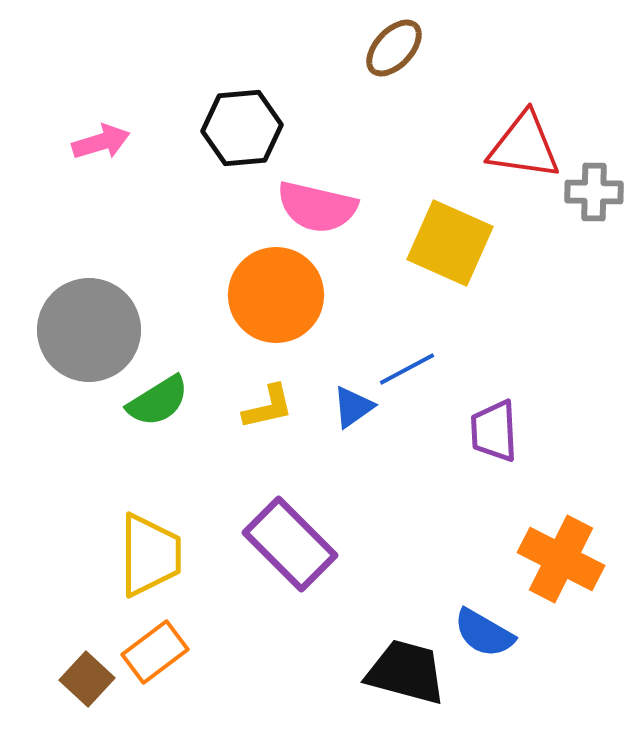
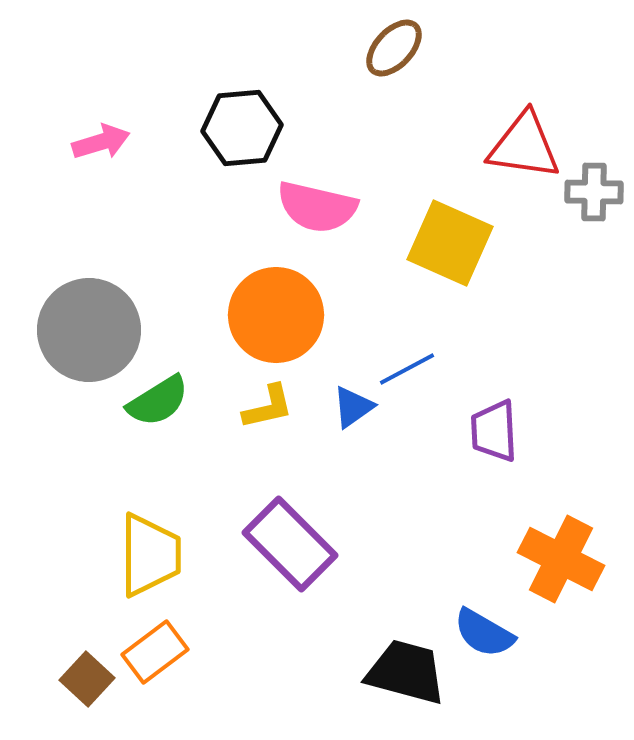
orange circle: moved 20 px down
